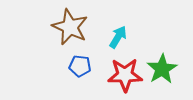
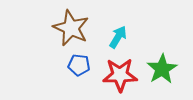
brown star: moved 1 px right, 1 px down
blue pentagon: moved 1 px left, 1 px up
red star: moved 5 px left
